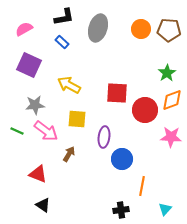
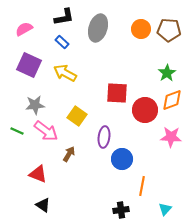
yellow arrow: moved 4 px left, 12 px up
yellow square: moved 3 px up; rotated 30 degrees clockwise
